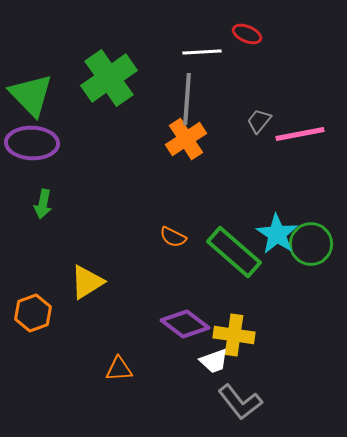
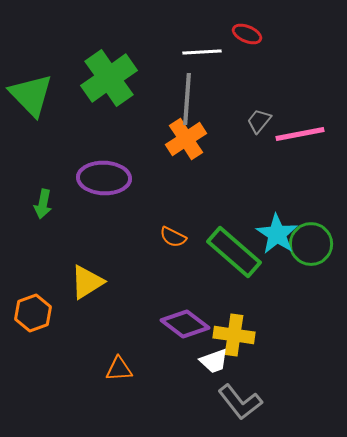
purple ellipse: moved 72 px right, 35 px down
